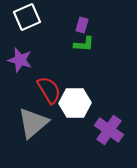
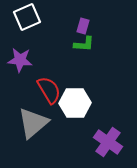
purple rectangle: moved 1 px right, 1 px down
purple star: rotated 10 degrees counterclockwise
purple cross: moved 1 px left, 12 px down
